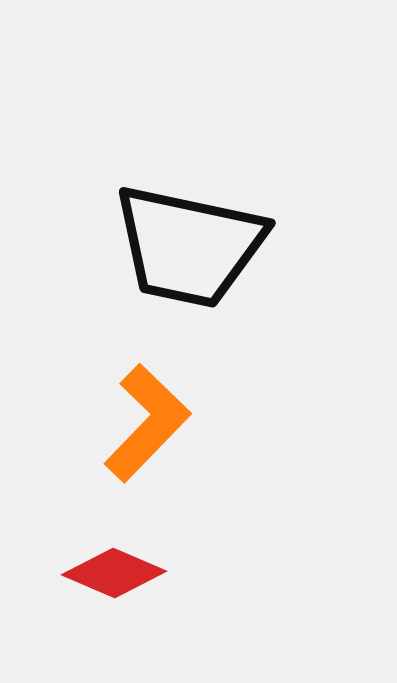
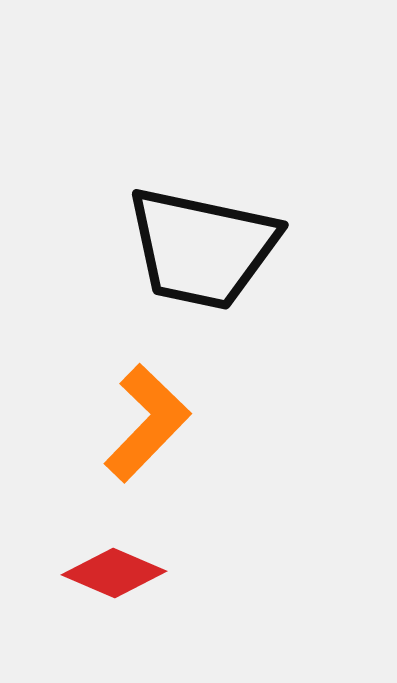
black trapezoid: moved 13 px right, 2 px down
